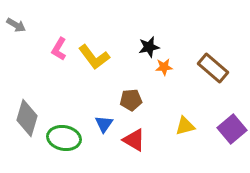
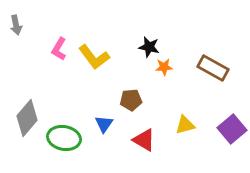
gray arrow: rotated 48 degrees clockwise
black star: rotated 25 degrees clockwise
brown rectangle: rotated 12 degrees counterclockwise
gray diamond: rotated 24 degrees clockwise
yellow triangle: moved 1 px up
red triangle: moved 10 px right
